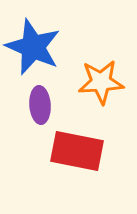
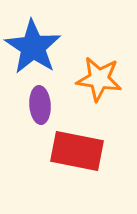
blue star: rotated 10 degrees clockwise
orange star: moved 2 px left, 3 px up; rotated 12 degrees clockwise
